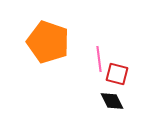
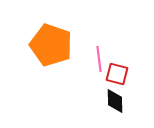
orange pentagon: moved 3 px right, 3 px down
black diamond: moved 3 px right; rotated 25 degrees clockwise
